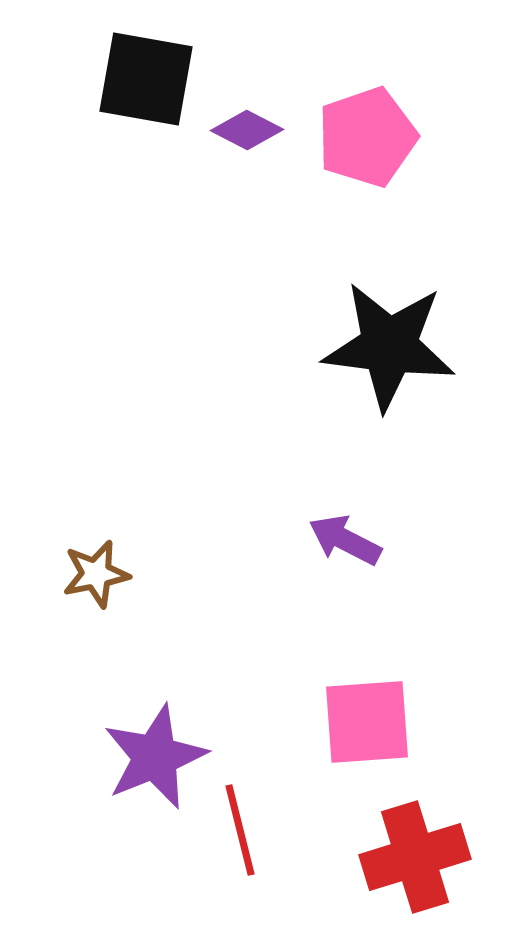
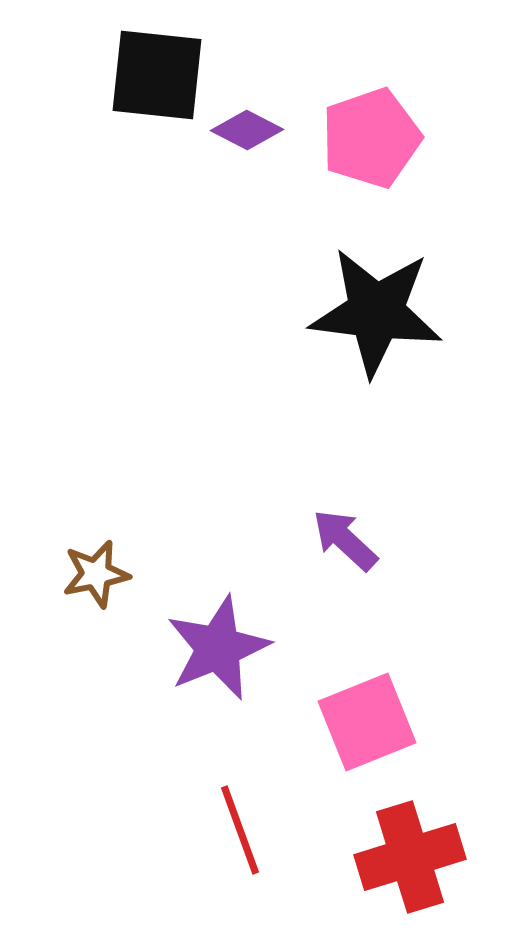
black square: moved 11 px right, 4 px up; rotated 4 degrees counterclockwise
pink pentagon: moved 4 px right, 1 px down
black star: moved 13 px left, 34 px up
purple arrow: rotated 16 degrees clockwise
pink square: rotated 18 degrees counterclockwise
purple star: moved 63 px right, 109 px up
red line: rotated 6 degrees counterclockwise
red cross: moved 5 px left
